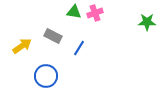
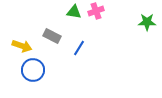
pink cross: moved 1 px right, 2 px up
gray rectangle: moved 1 px left
yellow arrow: rotated 54 degrees clockwise
blue circle: moved 13 px left, 6 px up
